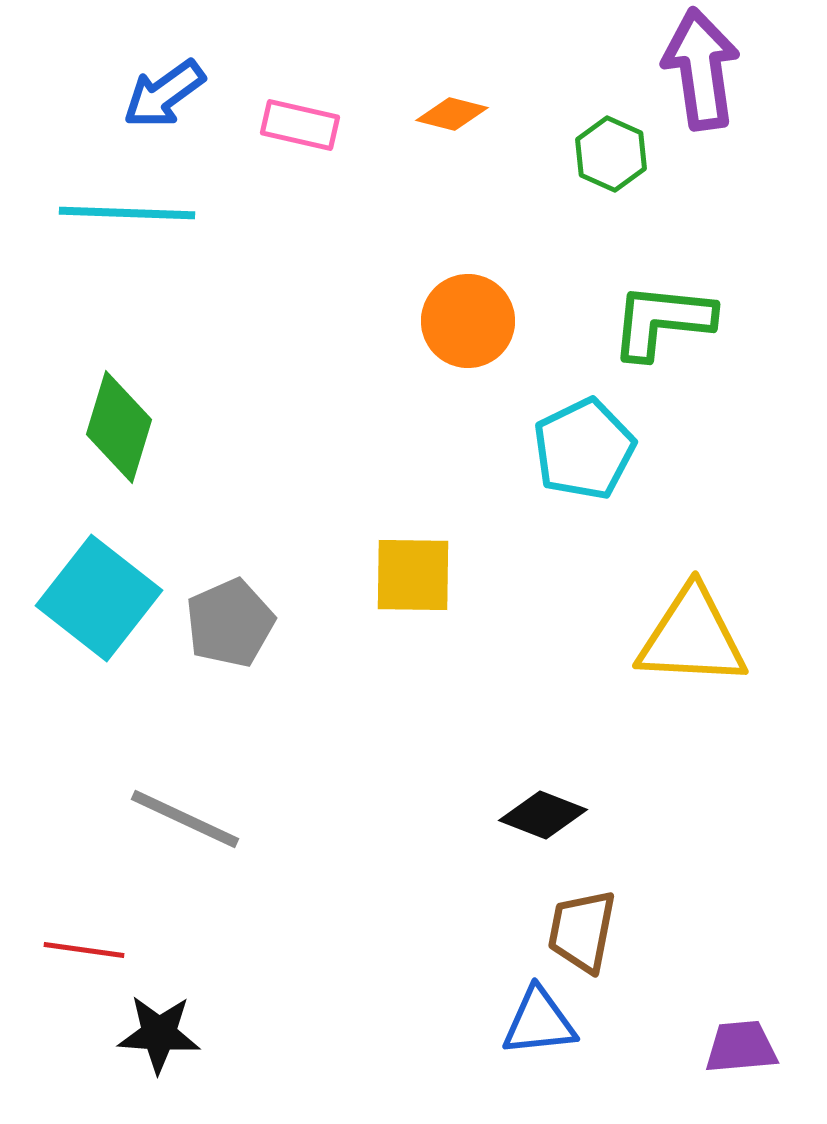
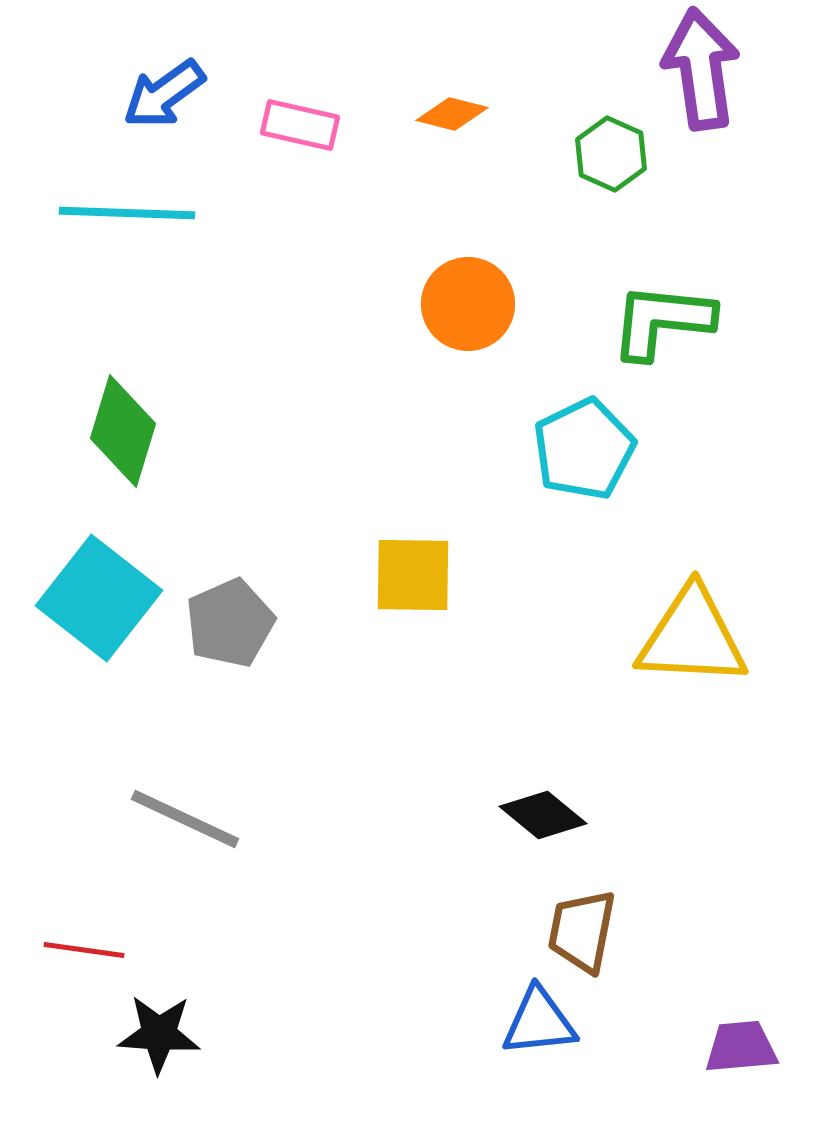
orange circle: moved 17 px up
green diamond: moved 4 px right, 4 px down
black diamond: rotated 18 degrees clockwise
